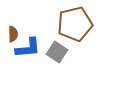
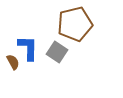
brown semicircle: moved 28 px down; rotated 28 degrees counterclockwise
blue L-shape: rotated 84 degrees counterclockwise
